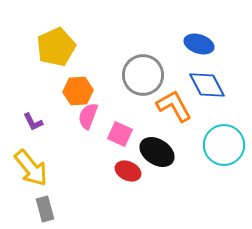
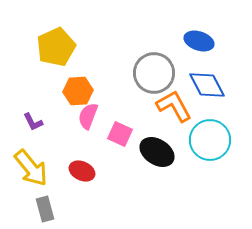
blue ellipse: moved 3 px up
gray circle: moved 11 px right, 2 px up
cyan circle: moved 14 px left, 5 px up
red ellipse: moved 46 px left
